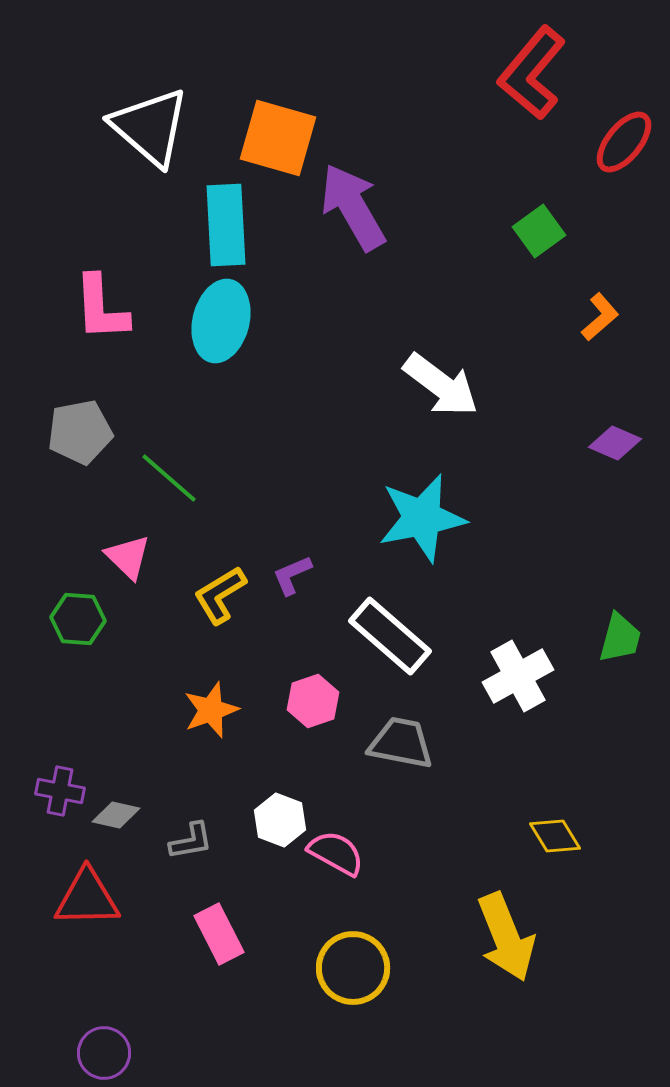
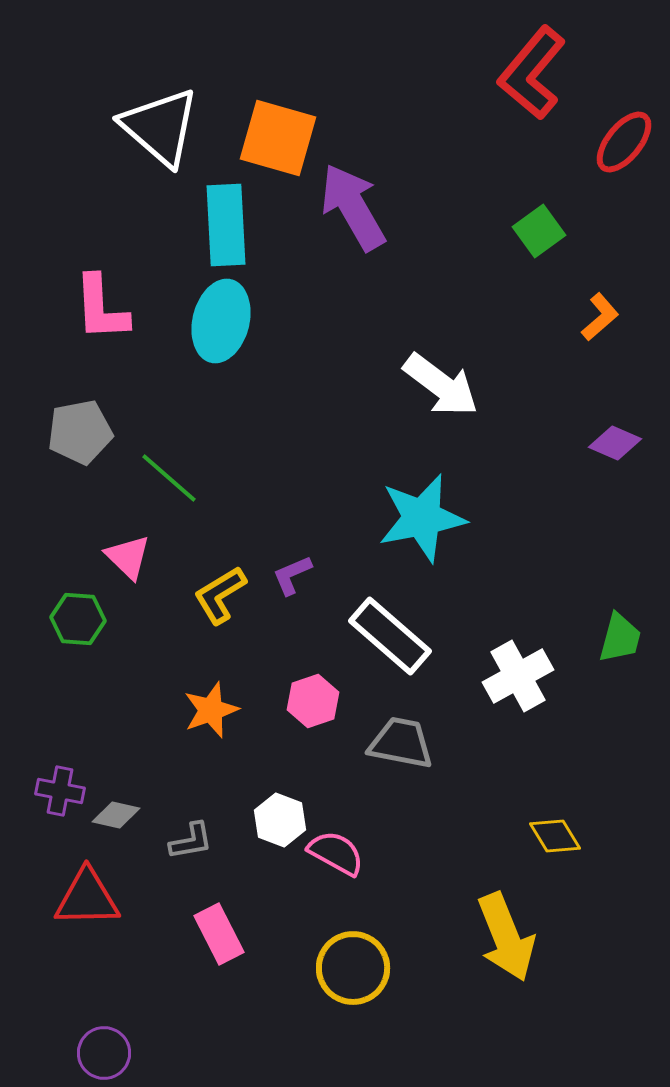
white triangle: moved 10 px right
